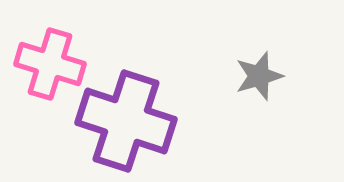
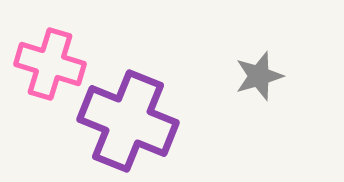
purple cross: moved 2 px right; rotated 4 degrees clockwise
